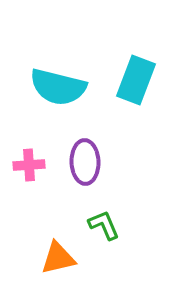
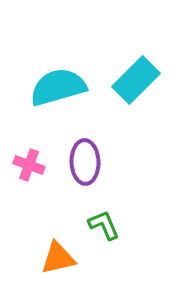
cyan rectangle: rotated 24 degrees clockwise
cyan semicircle: rotated 150 degrees clockwise
pink cross: rotated 24 degrees clockwise
